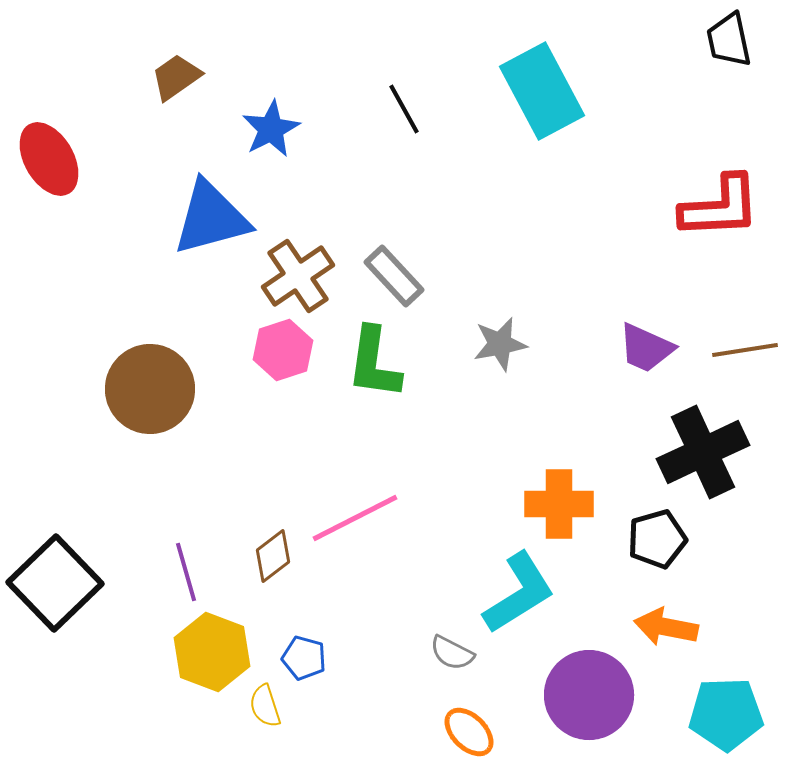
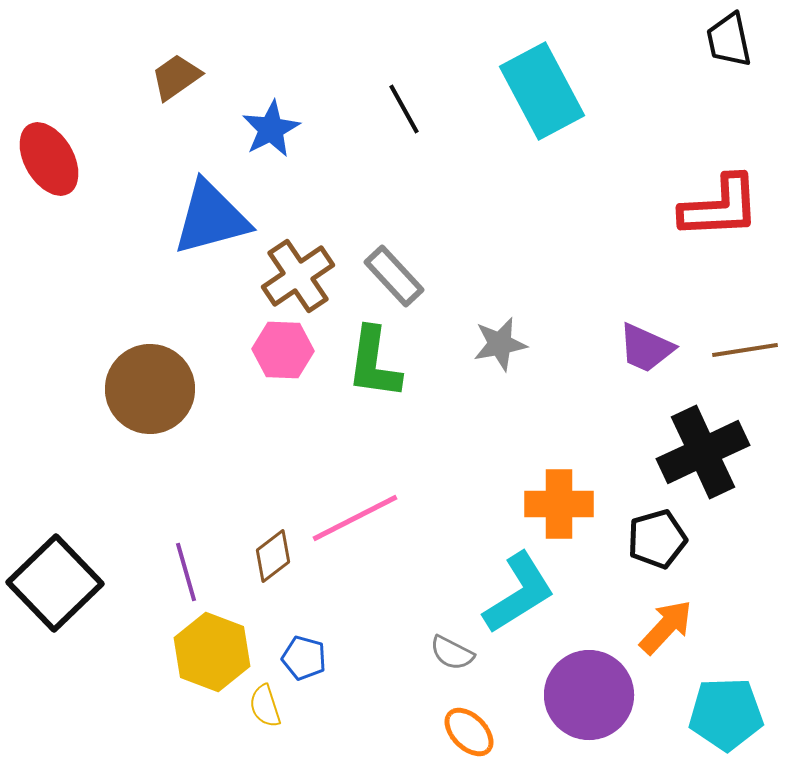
pink hexagon: rotated 20 degrees clockwise
orange arrow: rotated 122 degrees clockwise
